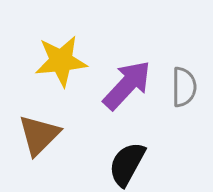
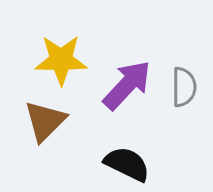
yellow star: moved 1 px up; rotated 6 degrees clockwise
brown triangle: moved 6 px right, 14 px up
black semicircle: rotated 87 degrees clockwise
